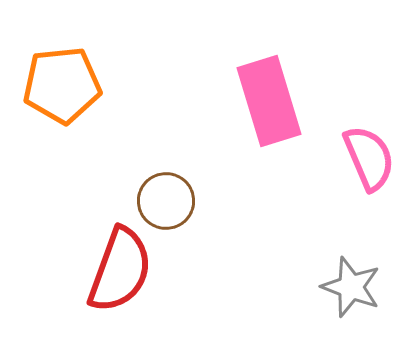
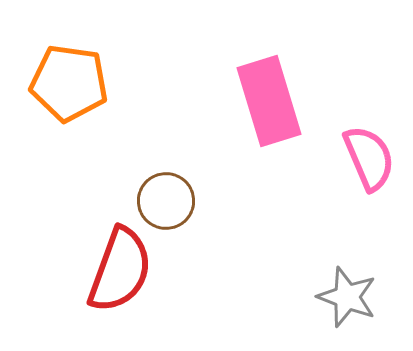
orange pentagon: moved 7 px right, 2 px up; rotated 14 degrees clockwise
gray star: moved 4 px left, 10 px down
